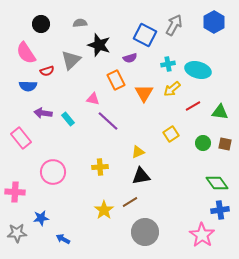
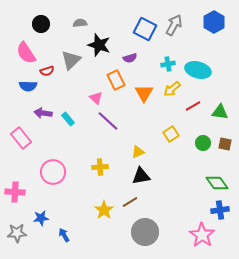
blue square: moved 6 px up
pink triangle: moved 3 px right, 1 px up; rotated 32 degrees clockwise
blue arrow: moved 1 px right, 4 px up; rotated 32 degrees clockwise
